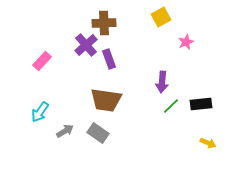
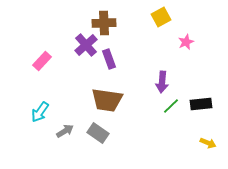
brown trapezoid: moved 1 px right
